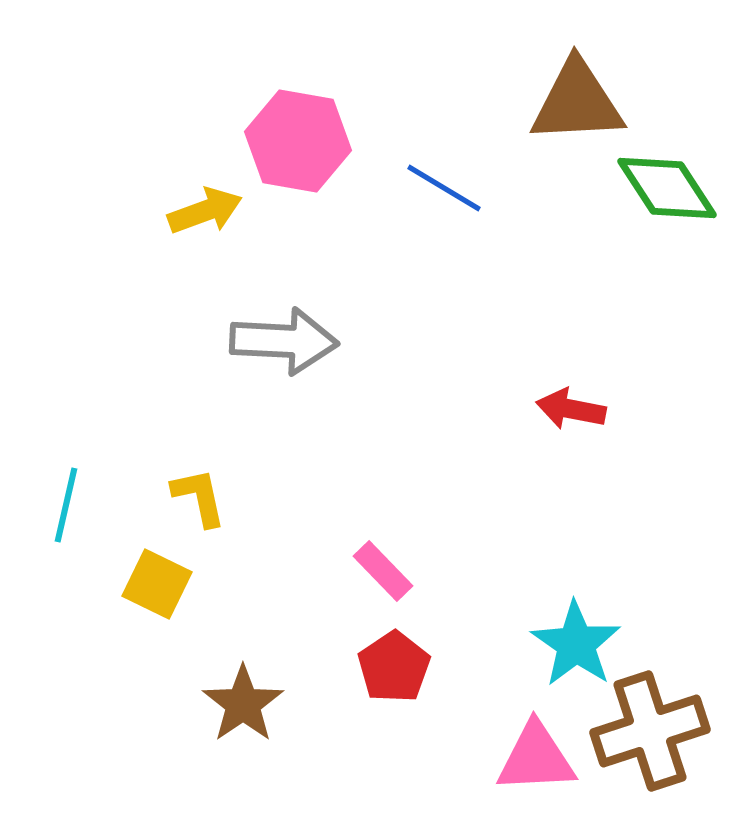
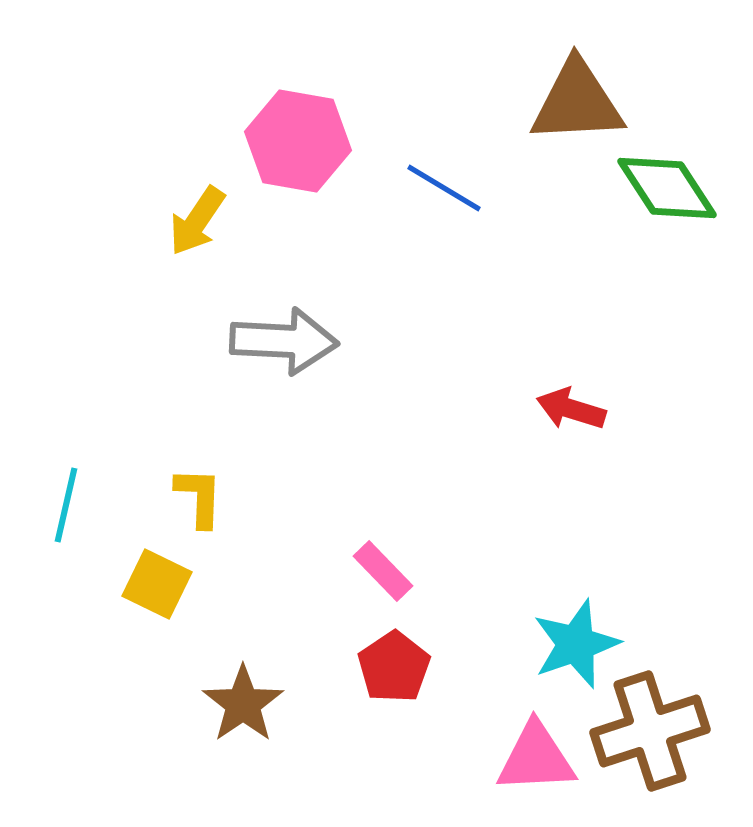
yellow arrow: moved 8 px left, 10 px down; rotated 144 degrees clockwise
red arrow: rotated 6 degrees clockwise
yellow L-shape: rotated 14 degrees clockwise
cyan star: rotated 18 degrees clockwise
